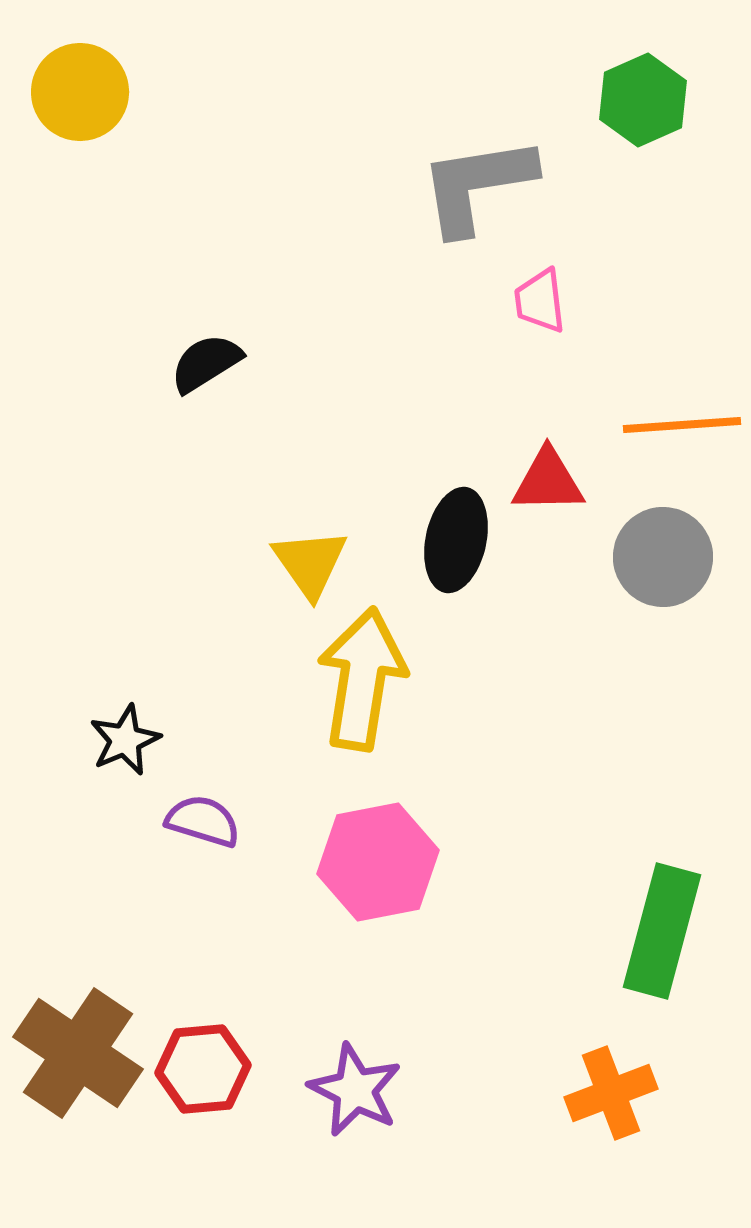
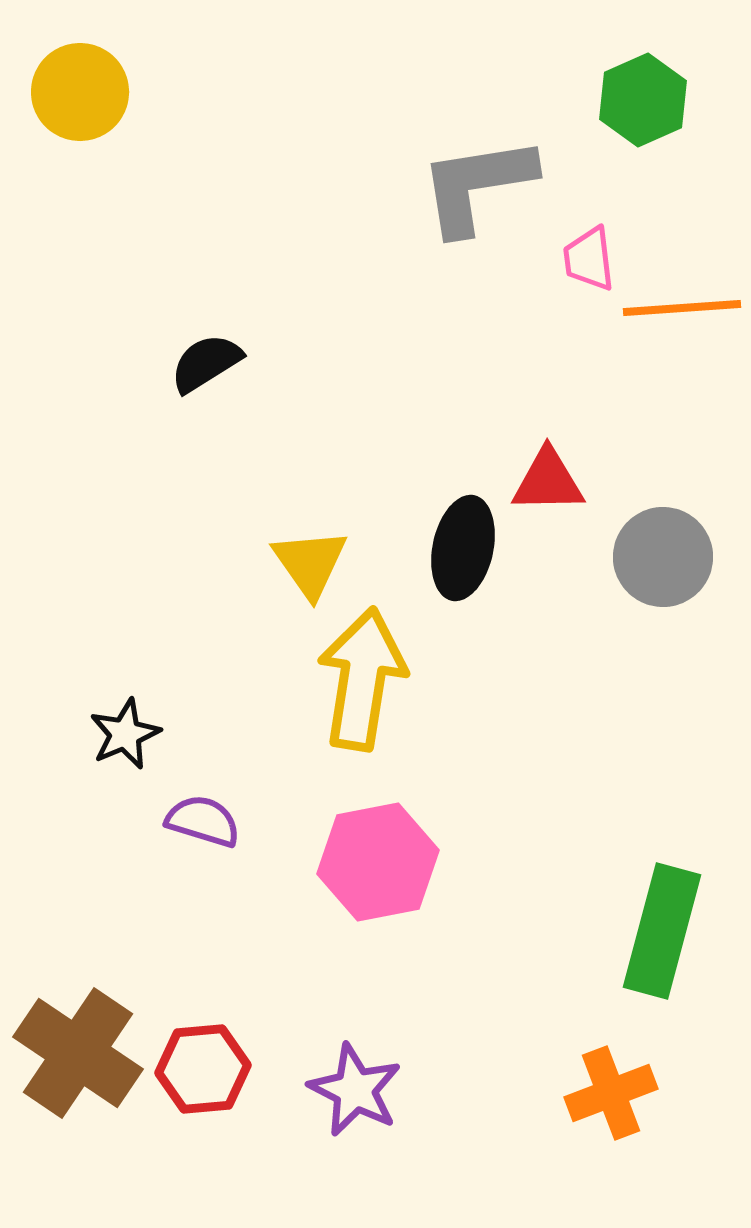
pink trapezoid: moved 49 px right, 42 px up
orange line: moved 117 px up
black ellipse: moved 7 px right, 8 px down
black star: moved 6 px up
